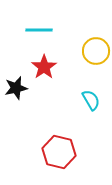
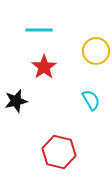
black star: moved 13 px down
